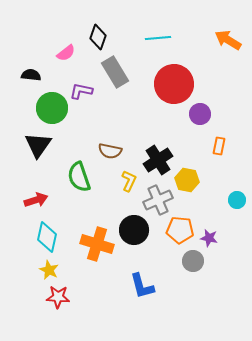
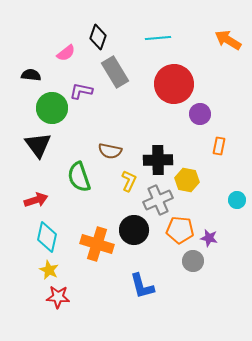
black triangle: rotated 12 degrees counterclockwise
black cross: rotated 32 degrees clockwise
